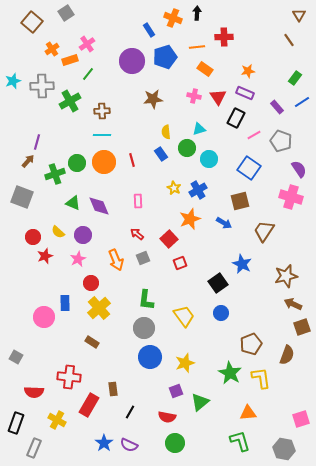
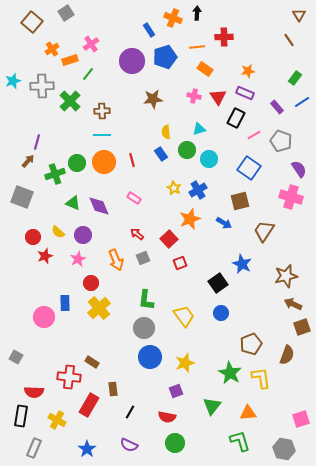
pink cross at (87, 44): moved 4 px right
green cross at (70, 101): rotated 15 degrees counterclockwise
green circle at (187, 148): moved 2 px down
pink rectangle at (138, 201): moved 4 px left, 3 px up; rotated 56 degrees counterclockwise
brown rectangle at (92, 342): moved 20 px down
green triangle at (200, 402): moved 12 px right, 4 px down; rotated 12 degrees counterclockwise
black rectangle at (16, 423): moved 5 px right, 7 px up; rotated 10 degrees counterclockwise
blue star at (104, 443): moved 17 px left, 6 px down
